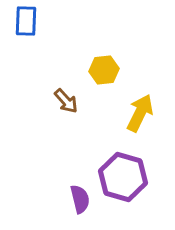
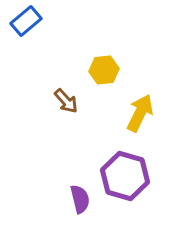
blue rectangle: rotated 48 degrees clockwise
purple hexagon: moved 2 px right, 1 px up
